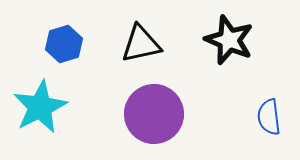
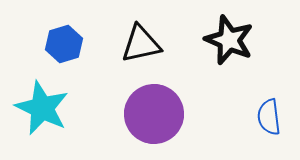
cyan star: moved 2 px right, 1 px down; rotated 20 degrees counterclockwise
